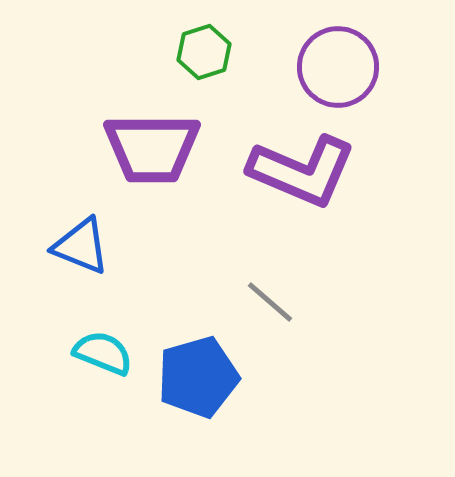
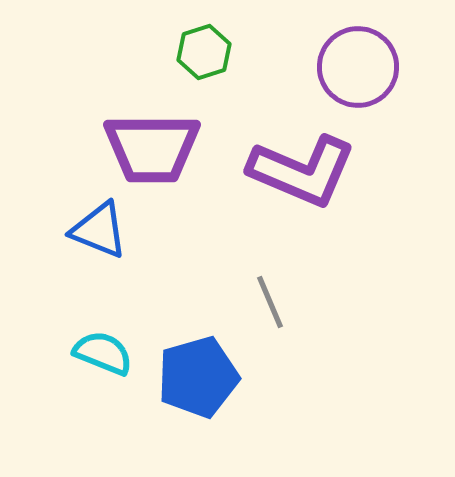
purple circle: moved 20 px right
blue triangle: moved 18 px right, 16 px up
gray line: rotated 26 degrees clockwise
